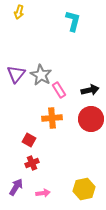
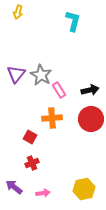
yellow arrow: moved 1 px left
red square: moved 1 px right, 3 px up
purple arrow: moved 2 px left; rotated 84 degrees counterclockwise
